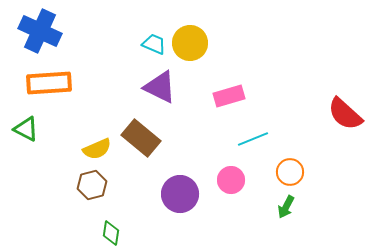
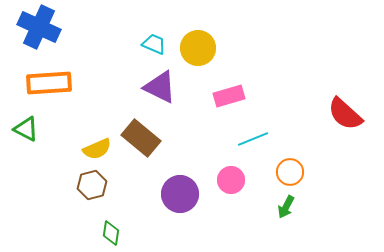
blue cross: moved 1 px left, 4 px up
yellow circle: moved 8 px right, 5 px down
